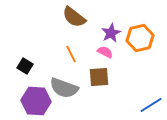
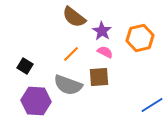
purple star: moved 9 px left, 2 px up; rotated 12 degrees counterclockwise
orange line: rotated 72 degrees clockwise
gray semicircle: moved 4 px right, 3 px up
blue line: moved 1 px right
